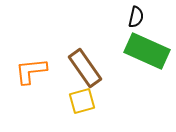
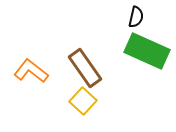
orange L-shape: rotated 44 degrees clockwise
yellow square: moved 1 px right; rotated 32 degrees counterclockwise
